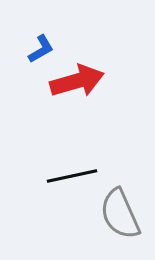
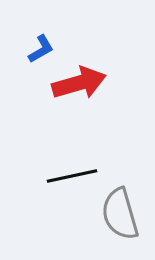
red arrow: moved 2 px right, 2 px down
gray semicircle: rotated 8 degrees clockwise
